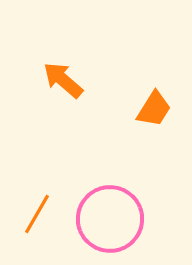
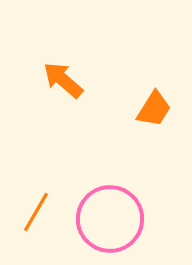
orange line: moved 1 px left, 2 px up
